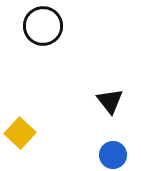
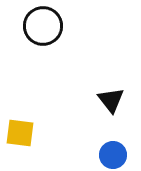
black triangle: moved 1 px right, 1 px up
yellow square: rotated 36 degrees counterclockwise
